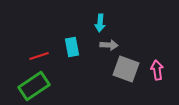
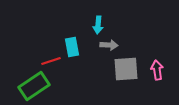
cyan arrow: moved 2 px left, 2 px down
red line: moved 12 px right, 5 px down
gray square: rotated 24 degrees counterclockwise
